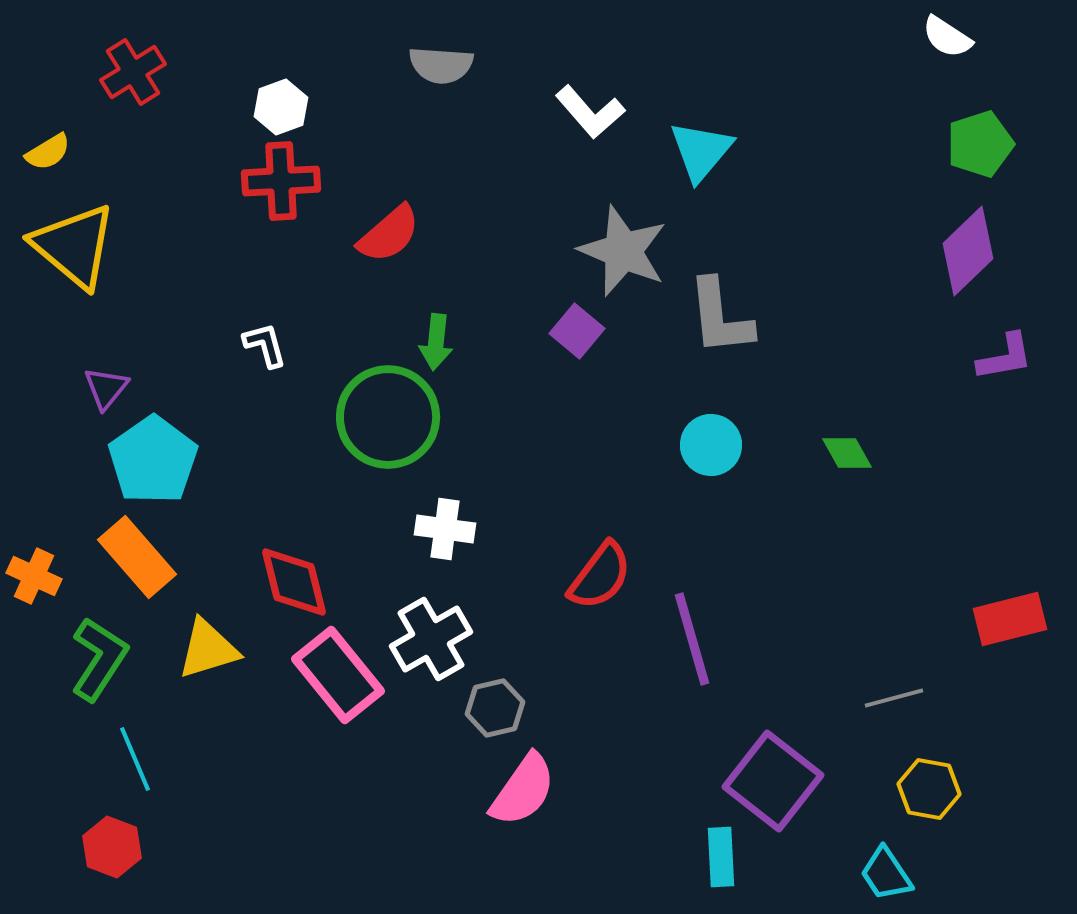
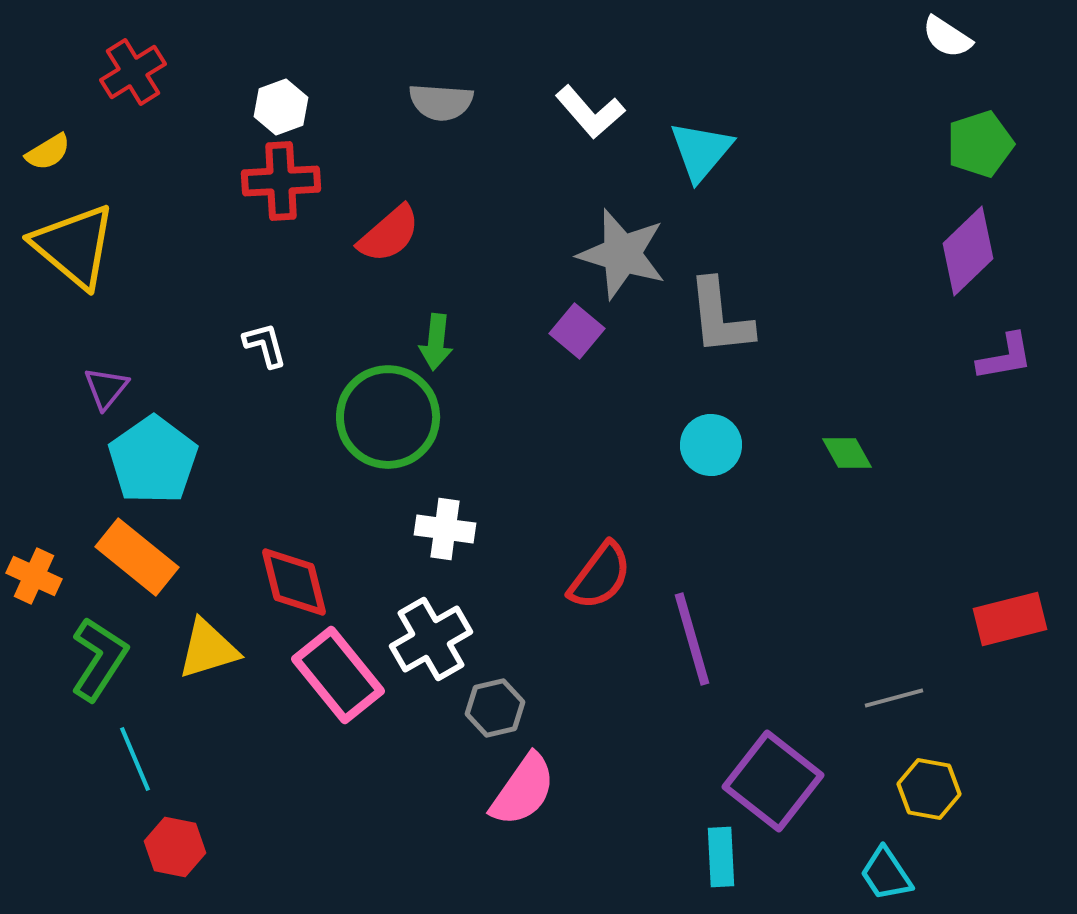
gray semicircle at (441, 65): moved 37 px down
gray star at (623, 251): moved 1 px left, 3 px down; rotated 6 degrees counterclockwise
orange rectangle at (137, 557): rotated 10 degrees counterclockwise
red hexagon at (112, 847): moved 63 px right; rotated 10 degrees counterclockwise
